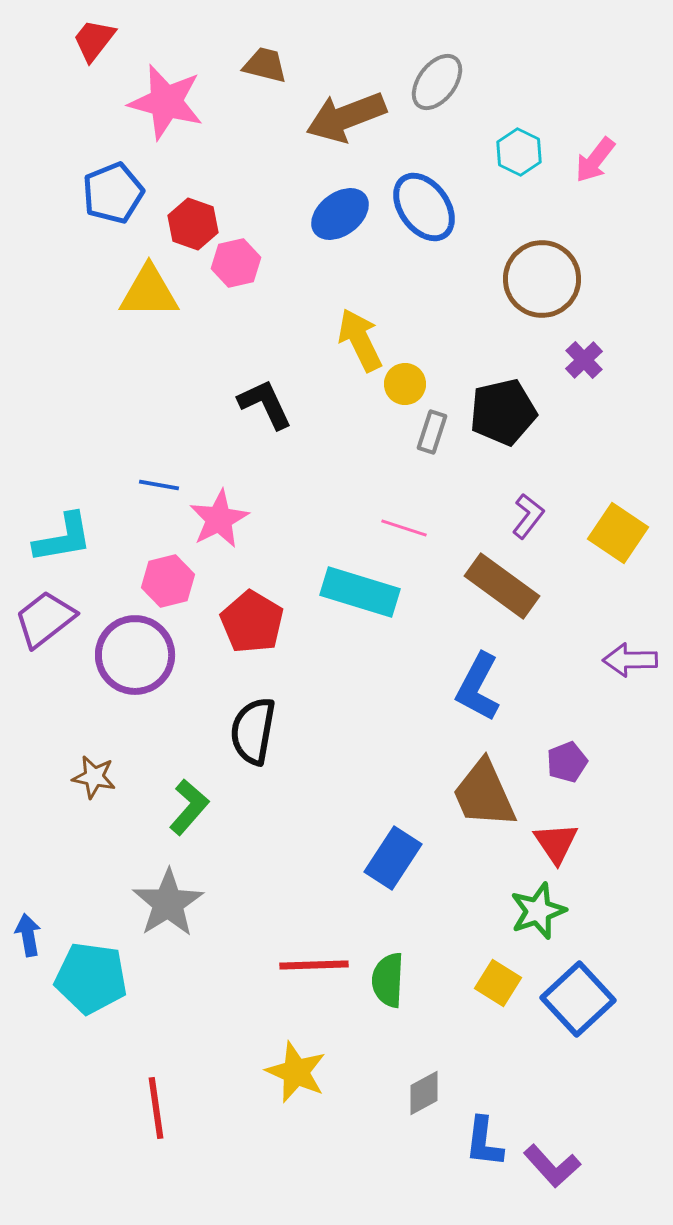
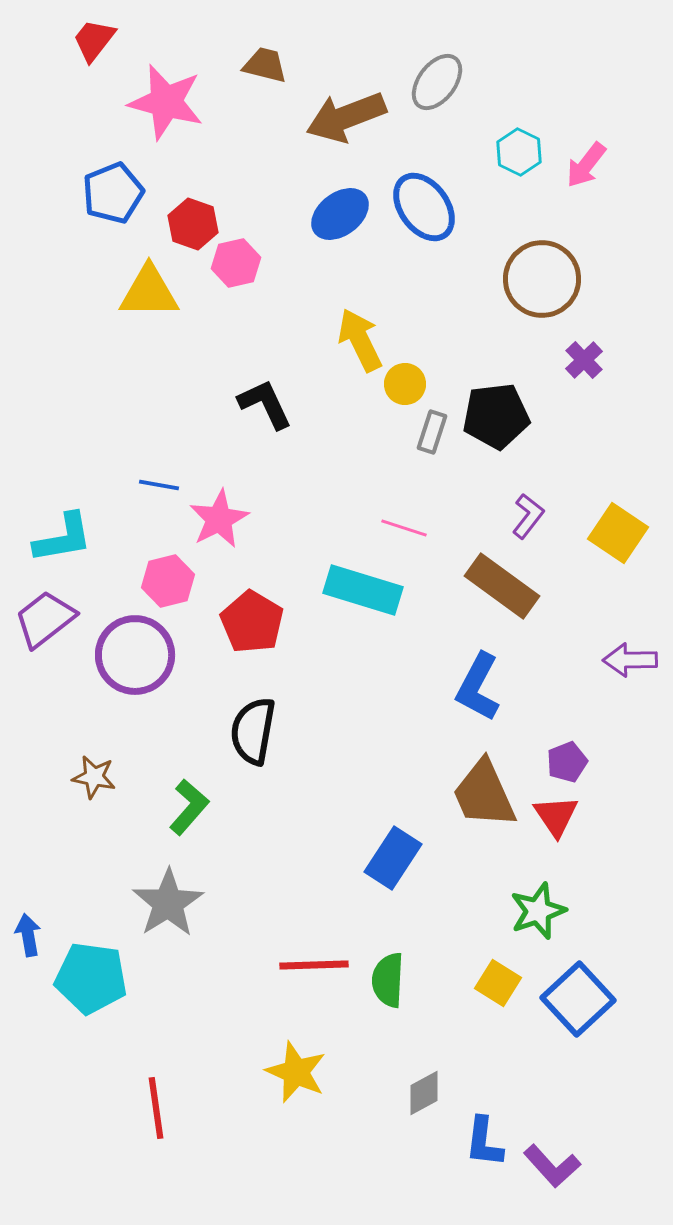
pink arrow at (595, 160): moved 9 px left, 5 px down
black pentagon at (503, 412): moved 7 px left, 4 px down; rotated 6 degrees clockwise
cyan rectangle at (360, 592): moved 3 px right, 2 px up
red triangle at (556, 843): moved 27 px up
